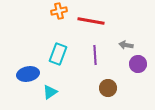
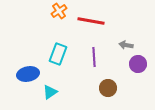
orange cross: rotated 21 degrees counterclockwise
purple line: moved 1 px left, 2 px down
